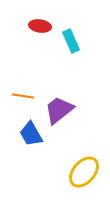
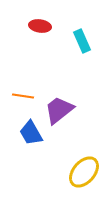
cyan rectangle: moved 11 px right
blue trapezoid: moved 1 px up
